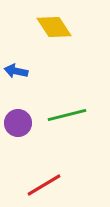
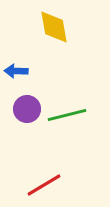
yellow diamond: rotated 24 degrees clockwise
blue arrow: rotated 10 degrees counterclockwise
purple circle: moved 9 px right, 14 px up
